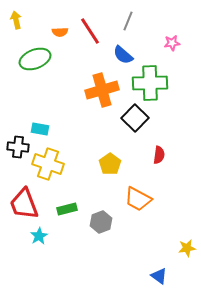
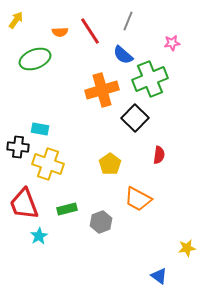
yellow arrow: rotated 48 degrees clockwise
green cross: moved 4 px up; rotated 20 degrees counterclockwise
